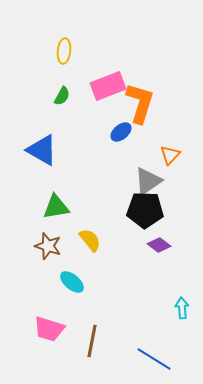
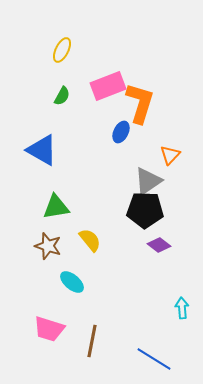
yellow ellipse: moved 2 px left, 1 px up; rotated 20 degrees clockwise
blue ellipse: rotated 25 degrees counterclockwise
